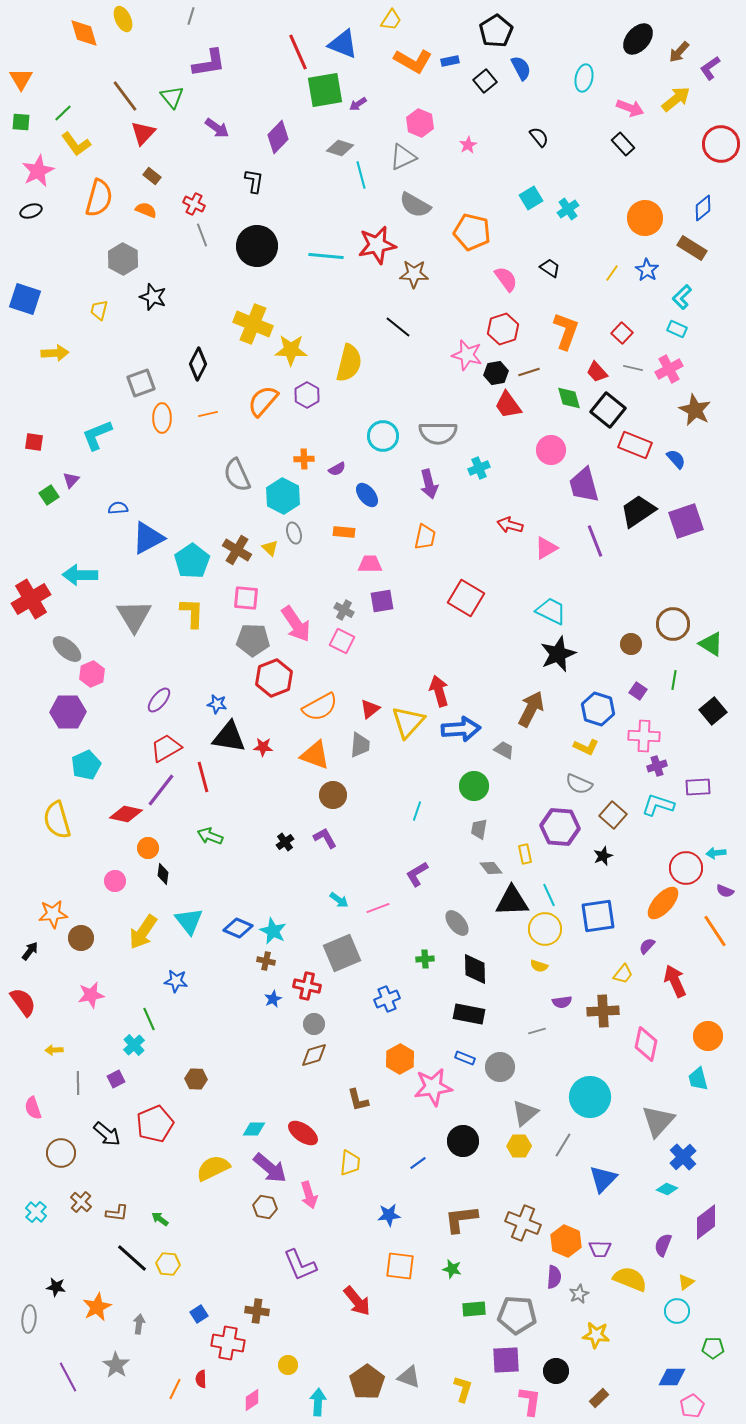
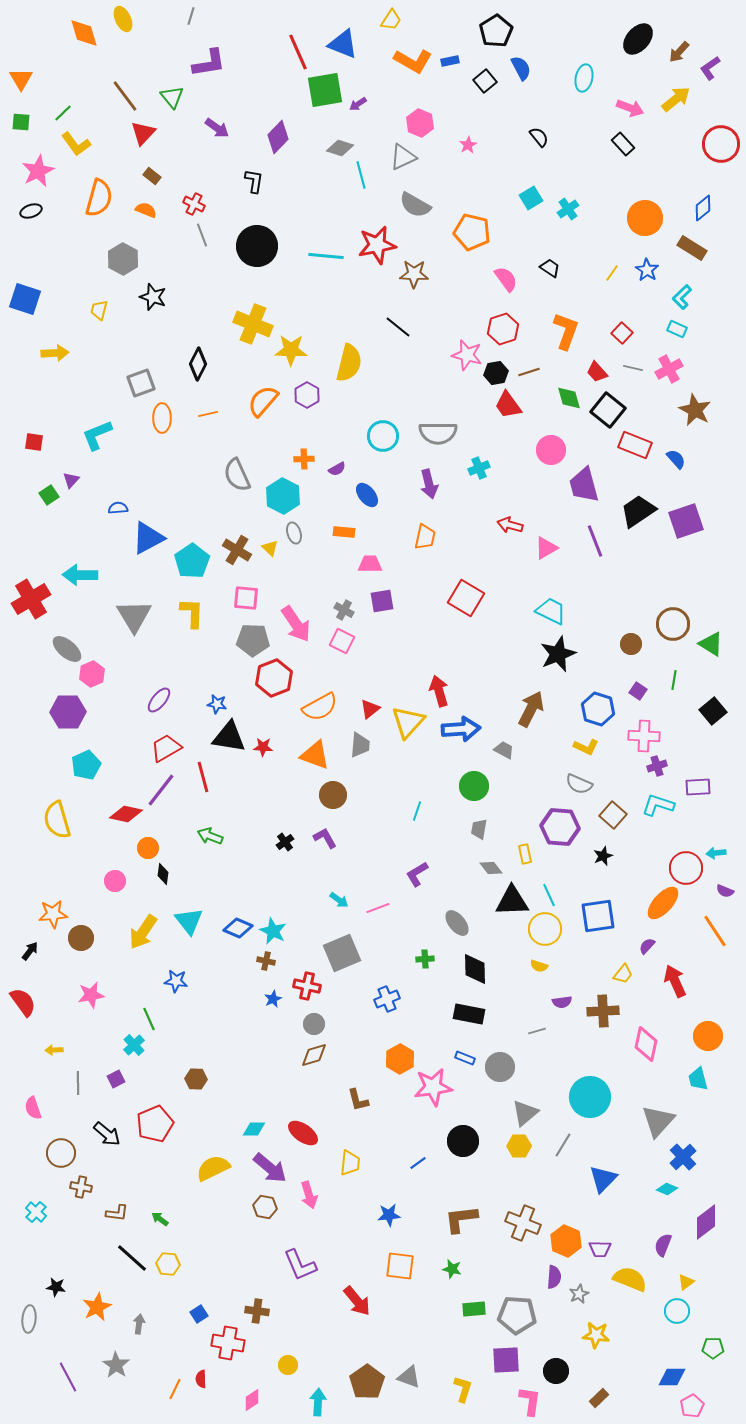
brown cross at (81, 1202): moved 15 px up; rotated 30 degrees counterclockwise
